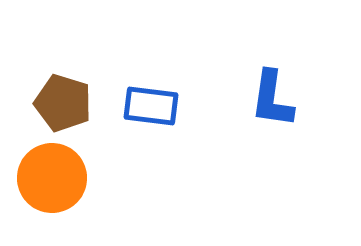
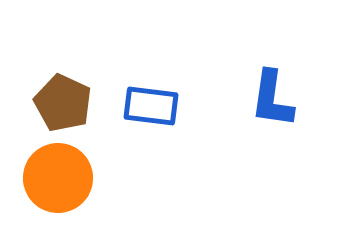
brown pentagon: rotated 8 degrees clockwise
orange circle: moved 6 px right
